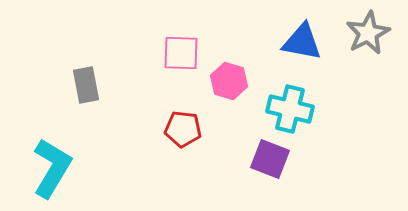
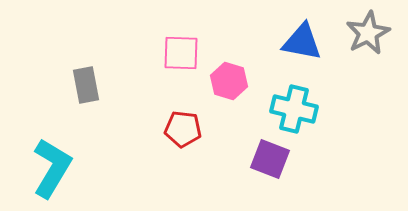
cyan cross: moved 4 px right
